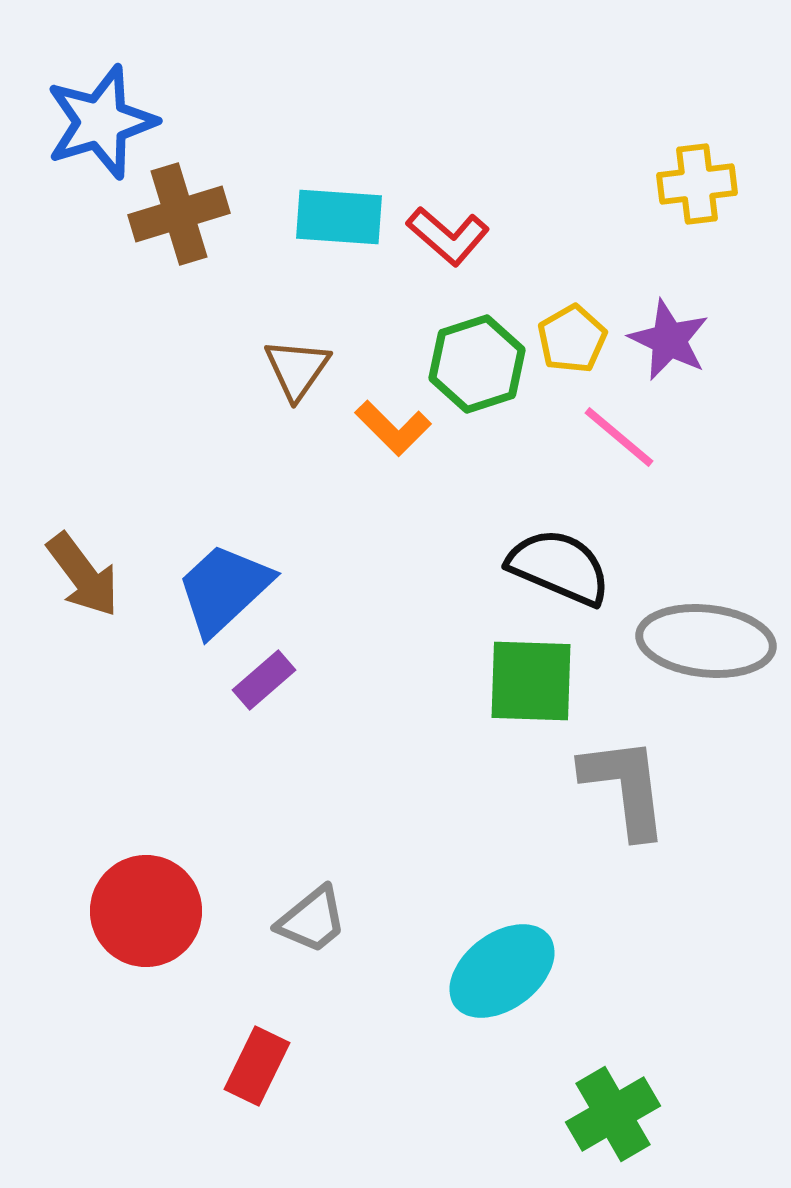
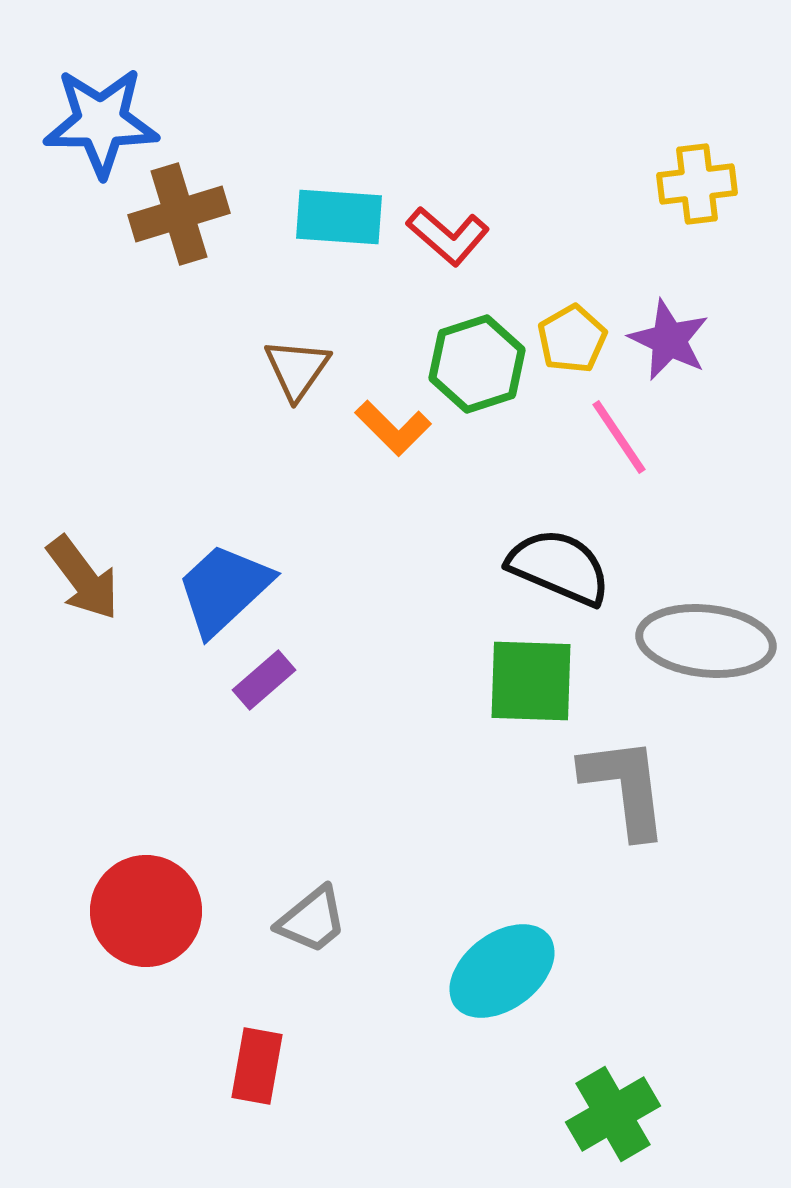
blue star: rotated 17 degrees clockwise
pink line: rotated 16 degrees clockwise
brown arrow: moved 3 px down
red rectangle: rotated 16 degrees counterclockwise
